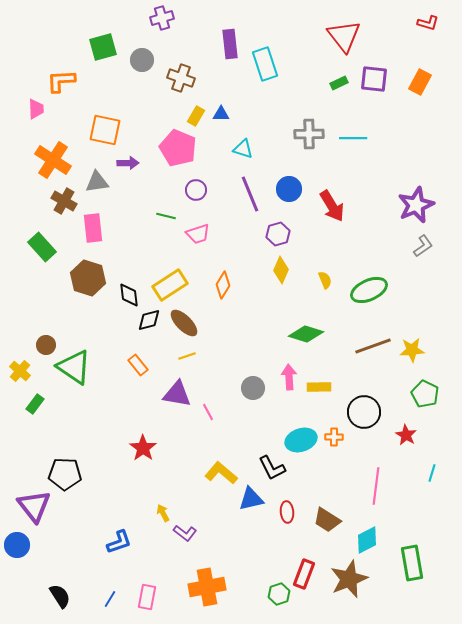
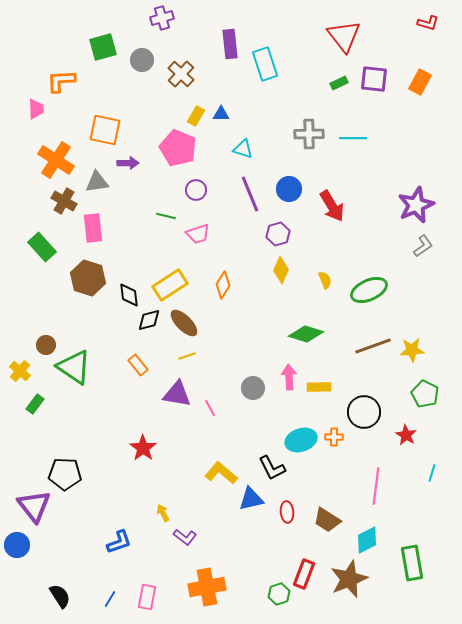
brown cross at (181, 78): moved 4 px up; rotated 24 degrees clockwise
orange cross at (53, 160): moved 3 px right
pink line at (208, 412): moved 2 px right, 4 px up
purple L-shape at (185, 533): moved 4 px down
